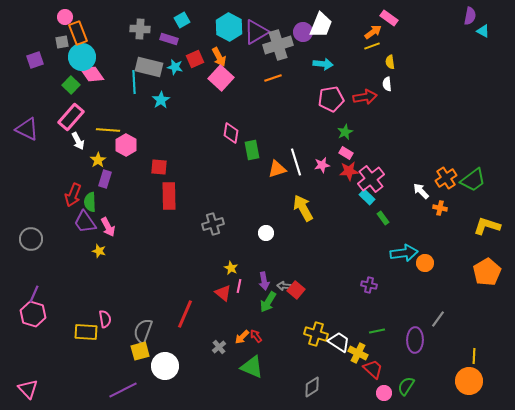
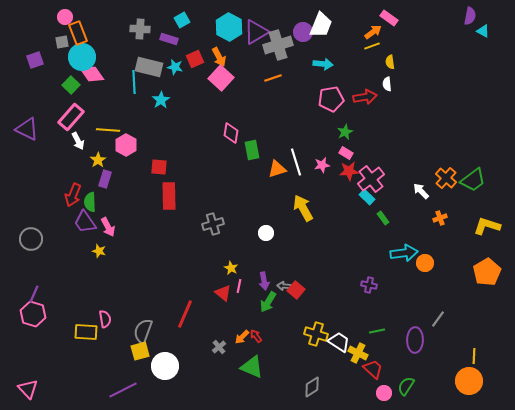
orange cross at (446, 178): rotated 15 degrees counterclockwise
orange cross at (440, 208): moved 10 px down; rotated 32 degrees counterclockwise
